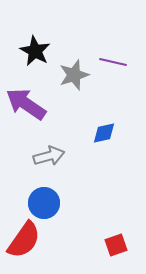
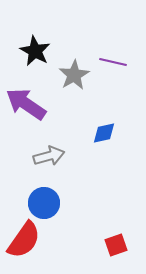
gray star: rotated 12 degrees counterclockwise
